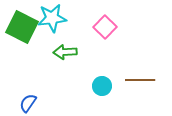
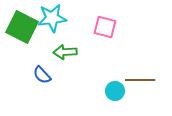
pink square: rotated 30 degrees counterclockwise
cyan circle: moved 13 px right, 5 px down
blue semicircle: moved 14 px right, 28 px up; rotated 78 degrees counterclockwise
